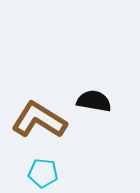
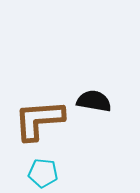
brown L-shape: rotated 36 degrees counterclockwise
